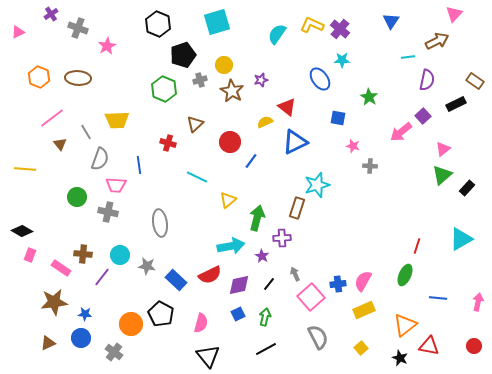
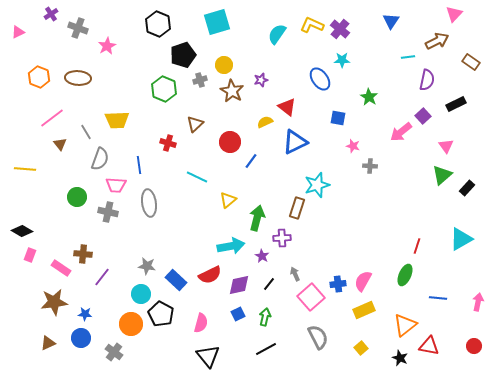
brown rectangle at (475, 81): moved 4 px left, 19 px up
pink triangle at (443, 149): moved 3 px right, 3 px up; rotated 28 degrees counterclockwise
gray ellipse at (160, 223): moved 11 px left, 20 px up
cyan circle at (120, 255): moved 21 px right, 39 px down
